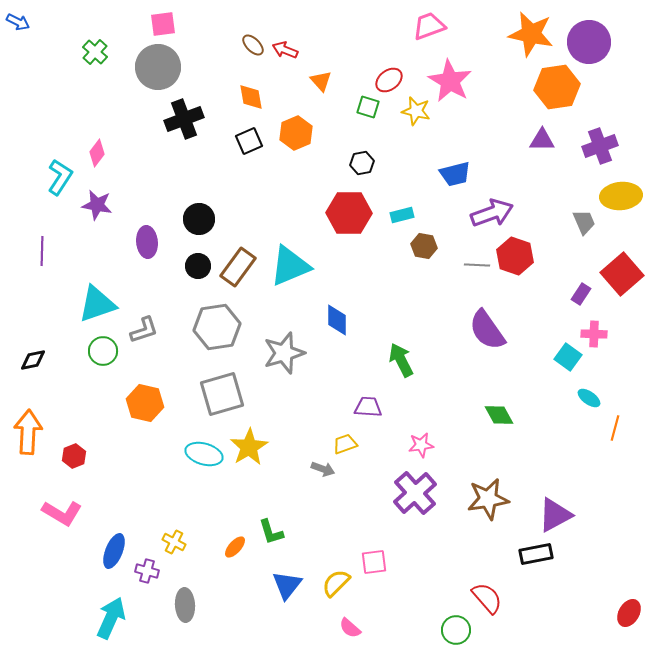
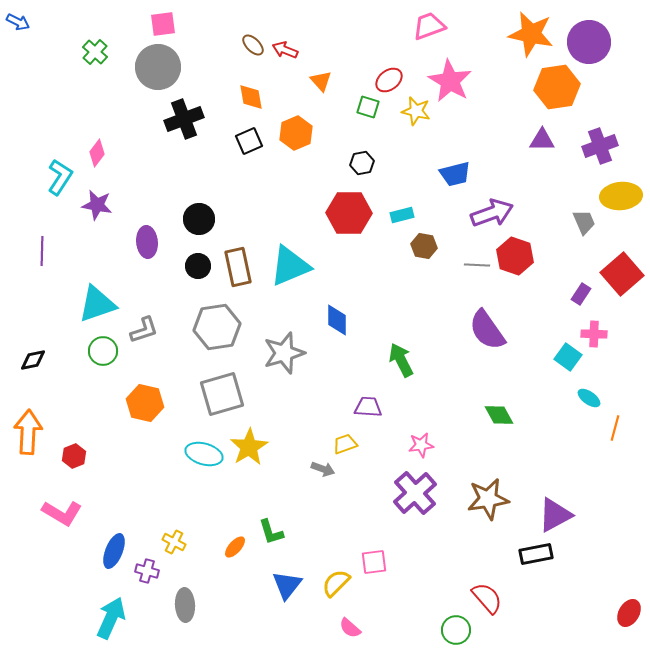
brown rectangle at (238, 267): rotated 48 degrees counterclockwise
